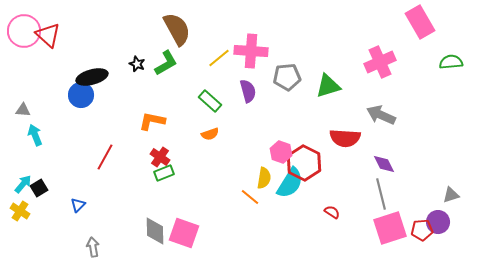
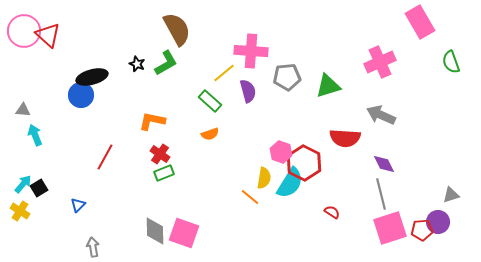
yellow line at (219, 58): moved 5 px right, 15 px down
green semicircle at (451, 62): rotated 105 degrees counterclockwise
red cross at (160, 157): moved 3 px up
